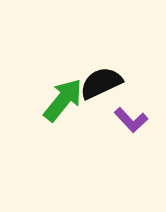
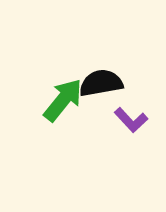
black semicircle: rotated 15 degrees clockwise
